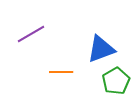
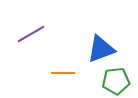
orange line: moved 2 px right, 1 px down
green pentagon: rotated 24 degrees clockwise
